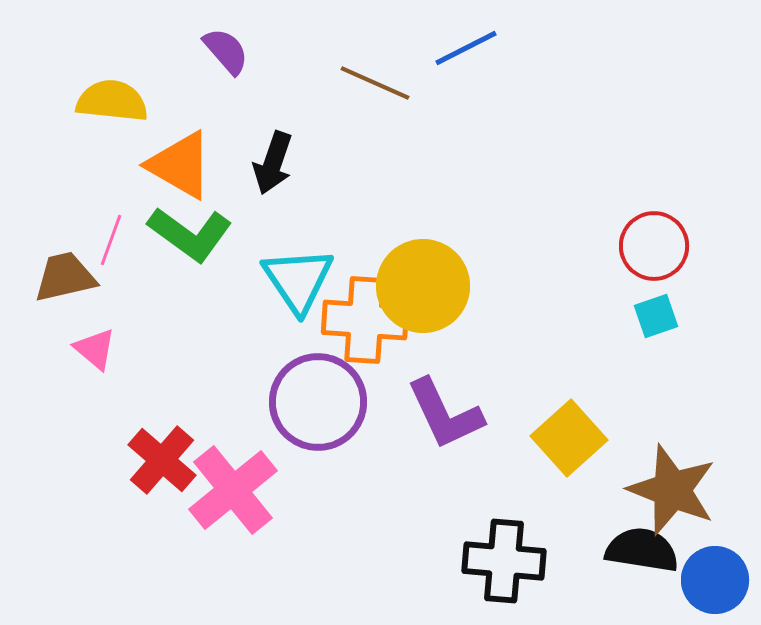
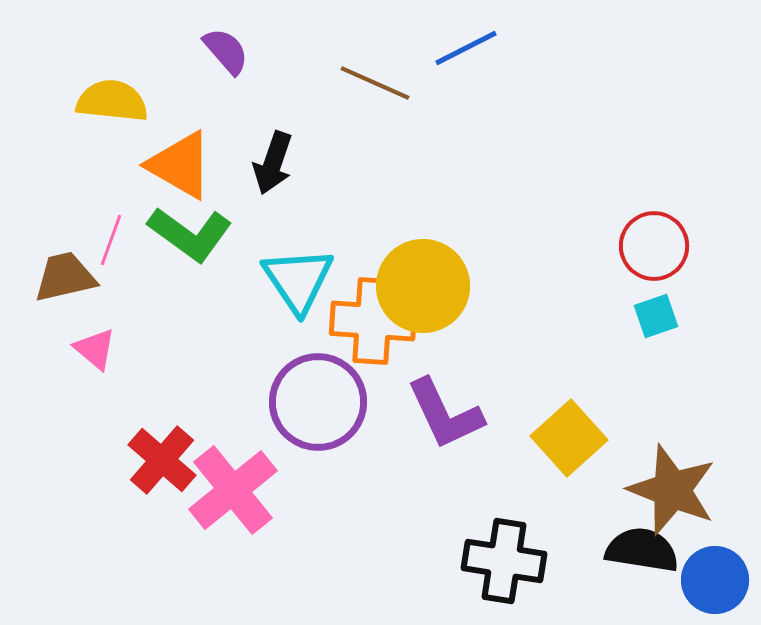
orange cross: moved 8 px right, 1 px down
black cross: rotated 4 degrees clockwise
